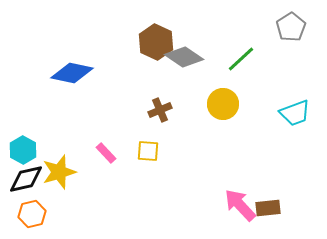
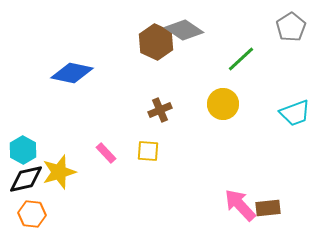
gray diamond: moved 27 px up
orange hexagon: rotated 20 degrees clockwise
